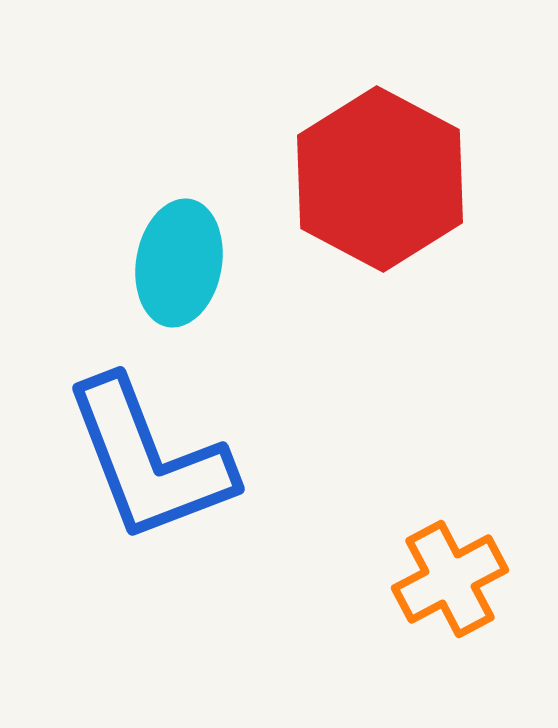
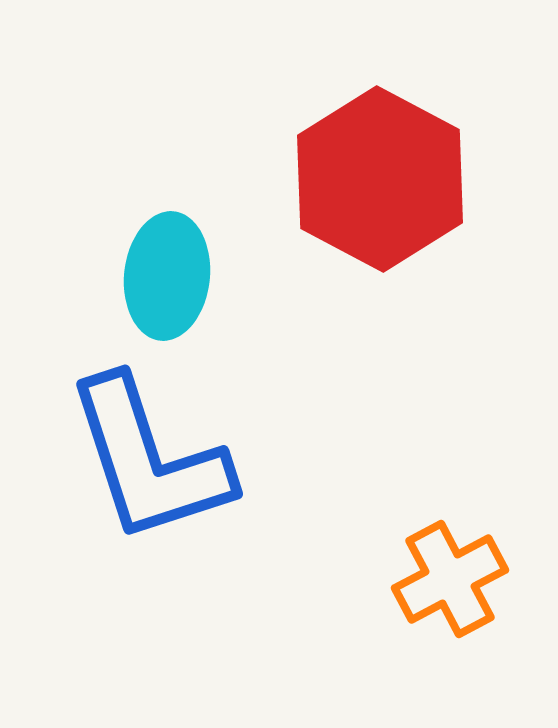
cyan ellipse: moved 12 px left, 13 px down; rotated 4 degrees counterclockwise
blue L-shape: rotated 3 degrees clockwise
